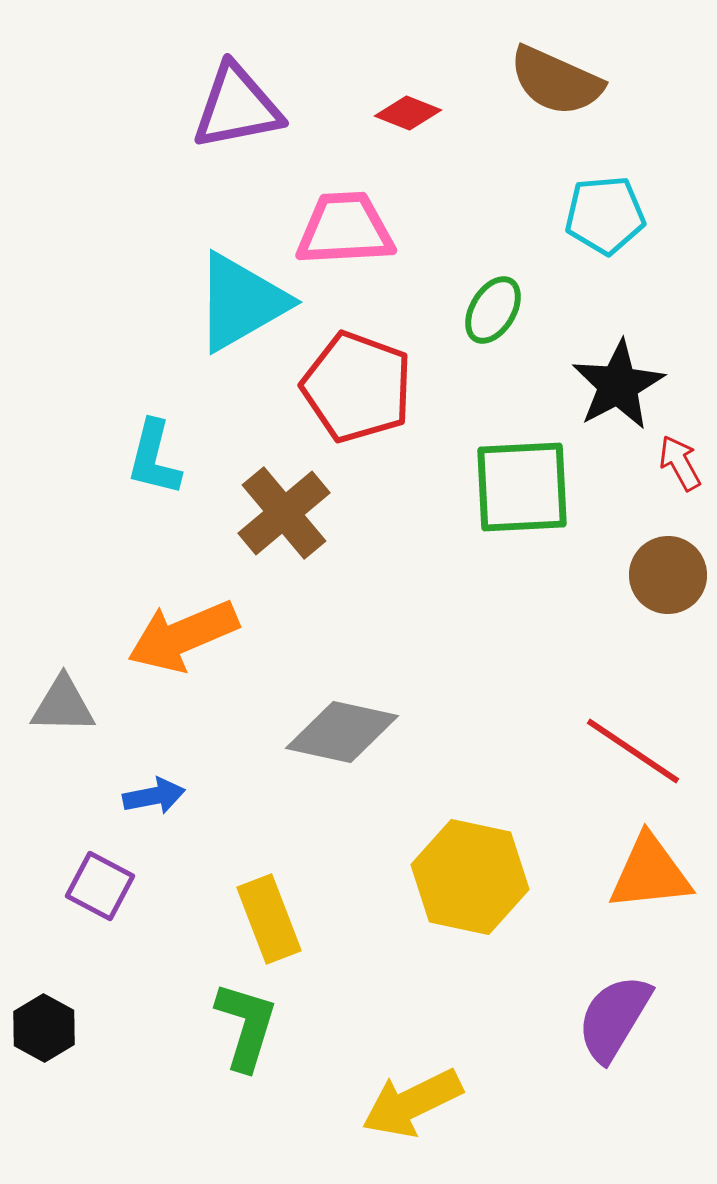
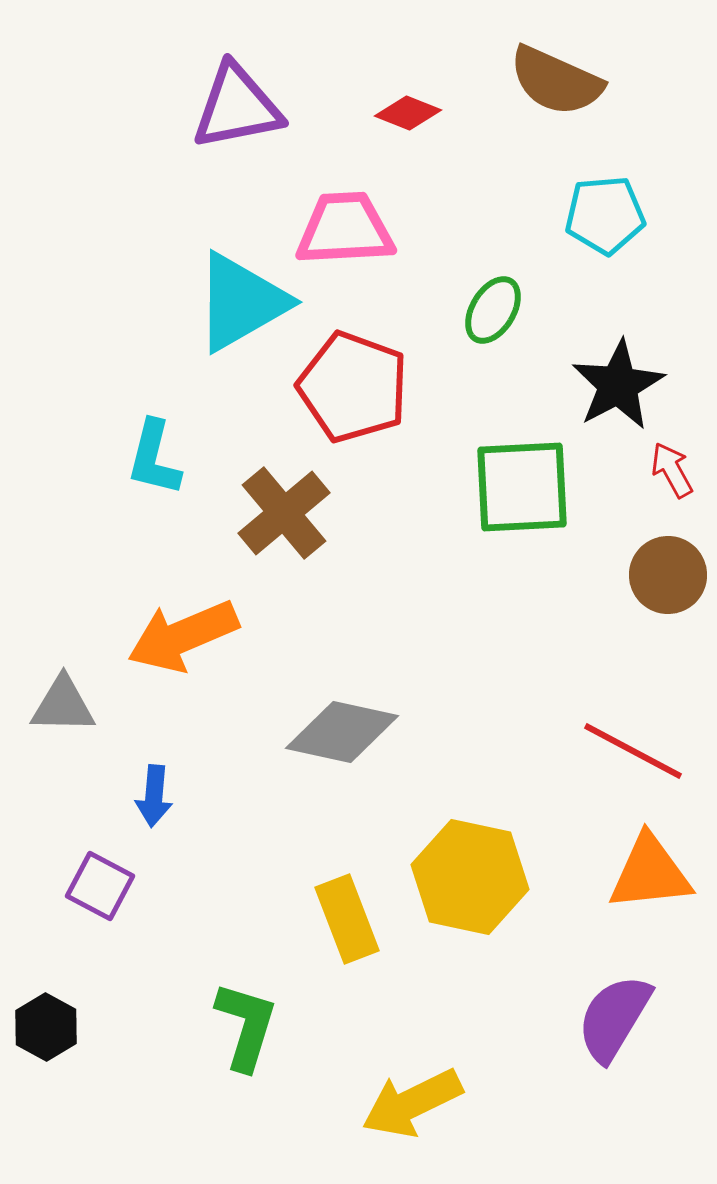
red pentagon: moved 4 px left
red arrow: moved 8 px left, 7 px down
red line: rotated 6 degrees counterclockwise
blue arrow: rotated 106 degrees clockwise
yellow rectangle: moved 78 px right
black hexagon: moved 2 px right, 1 px up
